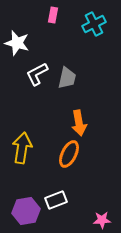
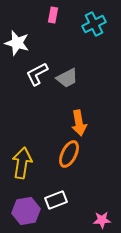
gray trapezoid: rotated 50 degrees clockwise
yellow arrow: moved 15 px down
